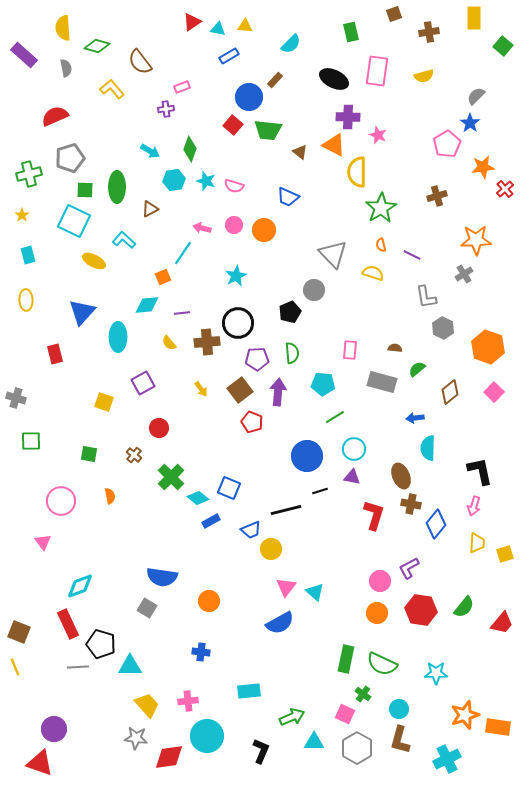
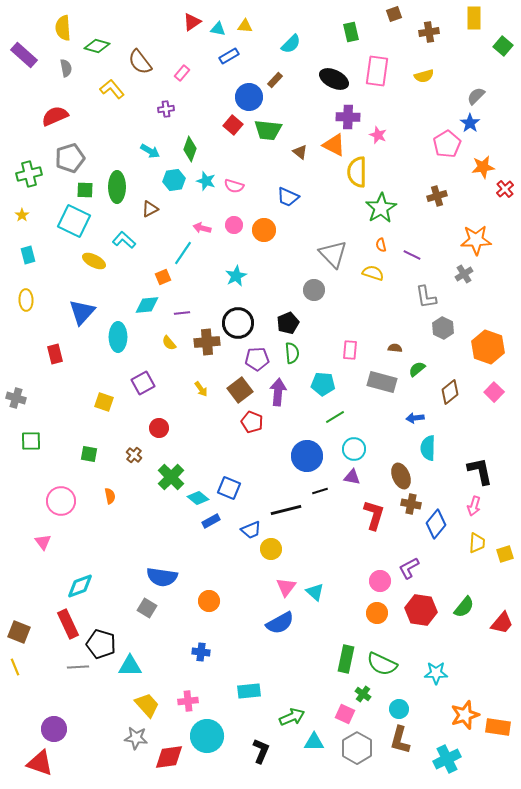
pink rectangle at (182, 87): moved 14 px up; rotated 28 degrees counterclockwise
black pentagon at (290, 312): moved 2 px left, 11 px down
